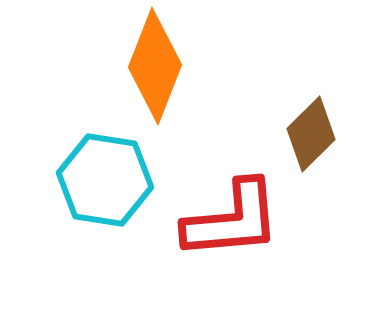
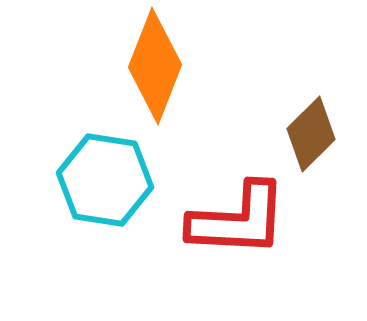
red L-shape: moved 6 px right; rotated 8 degrees clockwise
